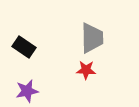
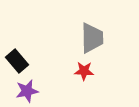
black rectangle: moved 7 px left, 14 px down; rotated 15 degrees clockwise
red star: moved 2 px left, 1 px down
